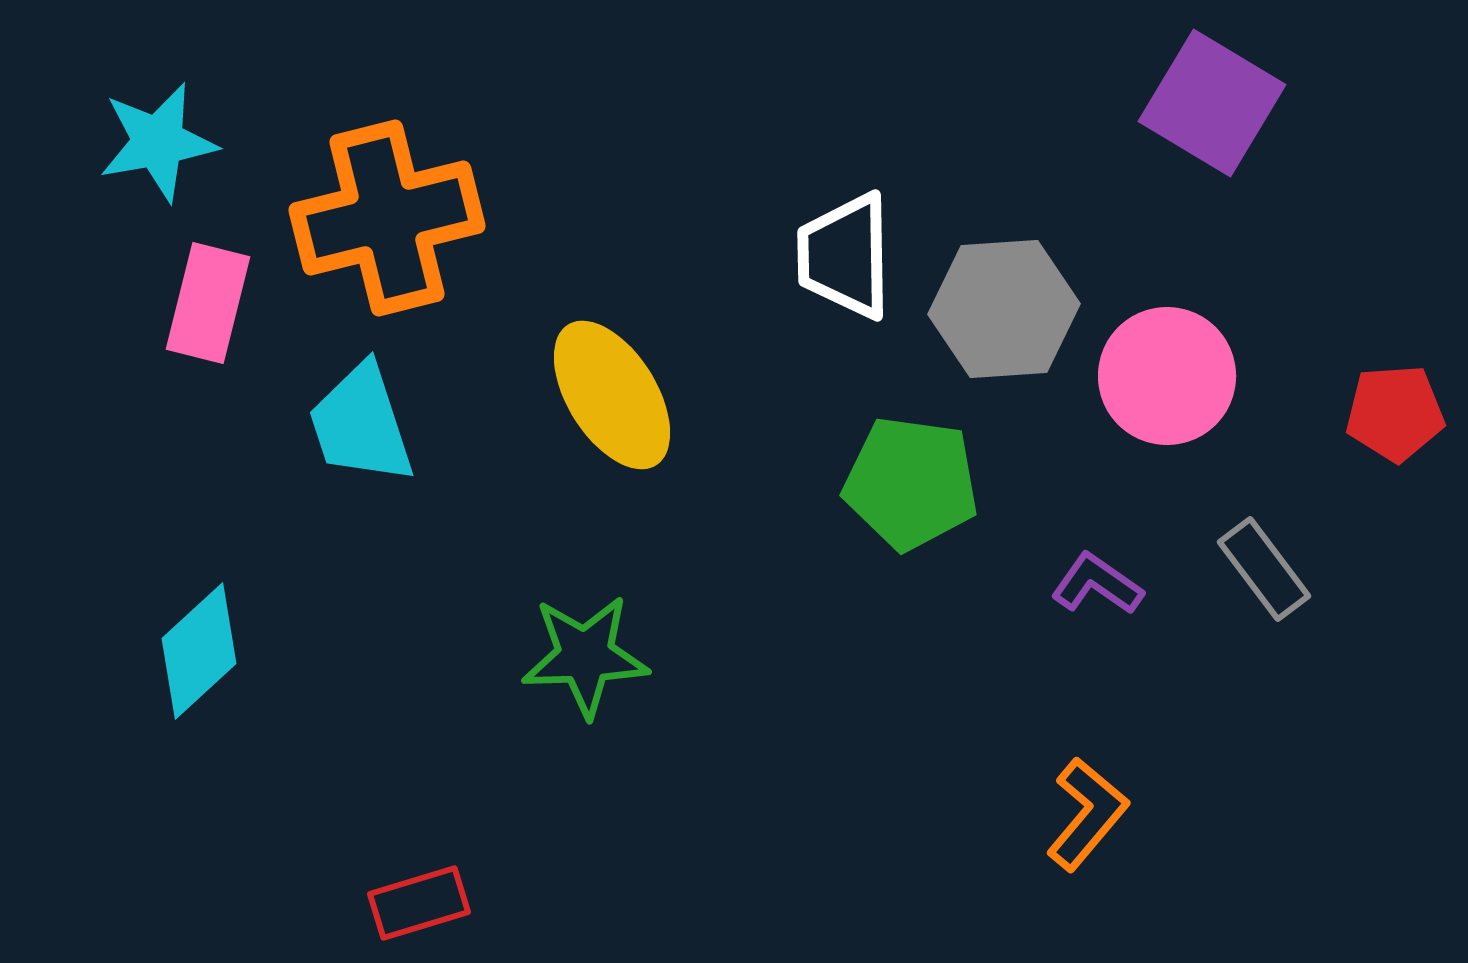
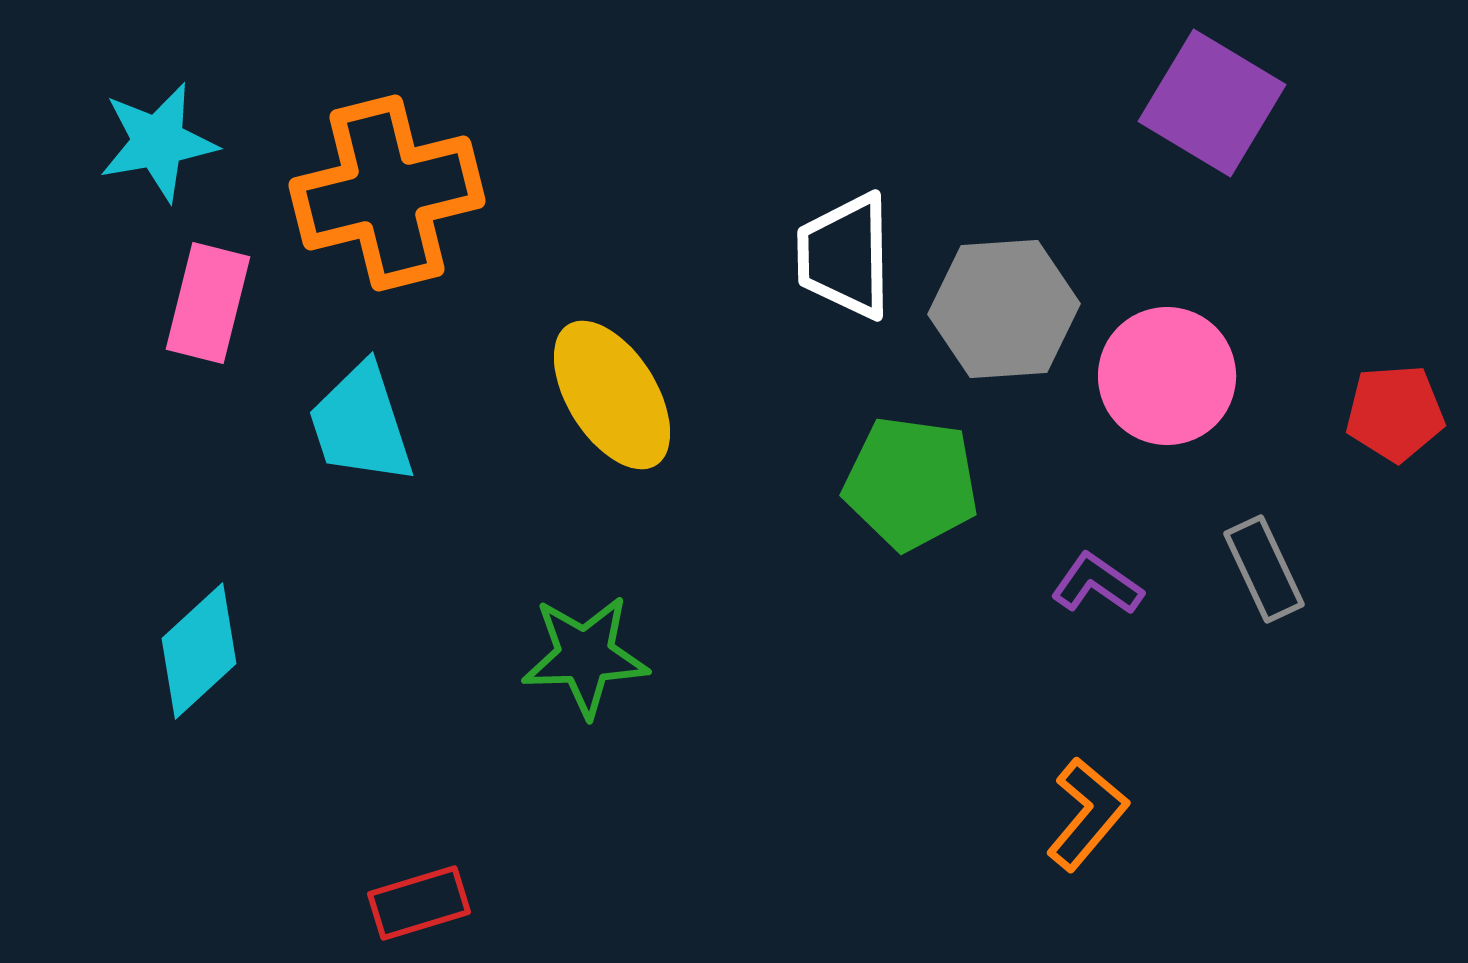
orange cross: moved 25 px up
gray rectangle: rotated 12 degrees clockwise
